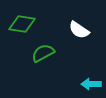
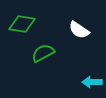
cyan arrow: moved 1 px right, 2 px up
